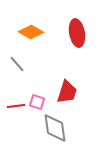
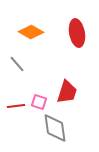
pink square: moved 2 px right
